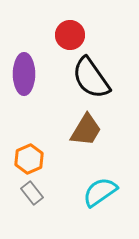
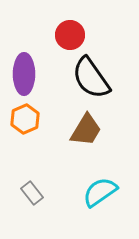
orange hexagon: moved 4 px left, 40 px up
